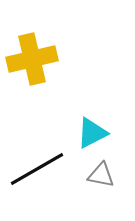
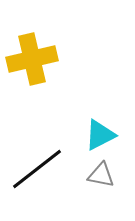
cyan triangle: moved 8 px right, 2 px down
black line: rotated 8 degrees counterclockwise
